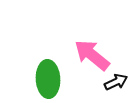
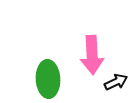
pink arrow: rotated 132 degrees counterclockwise
